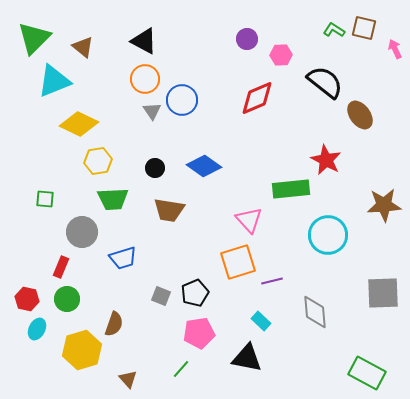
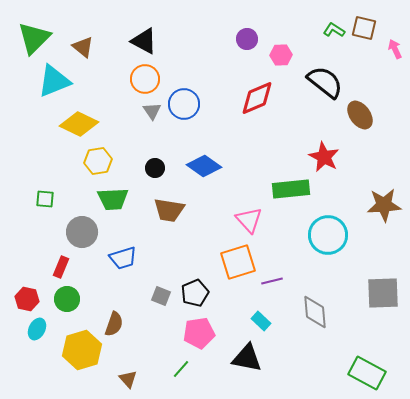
blue circle at (182, 100): moved 2 px right, 4 px down
red star at (326, 160): moved 2 px left, 3 px up
